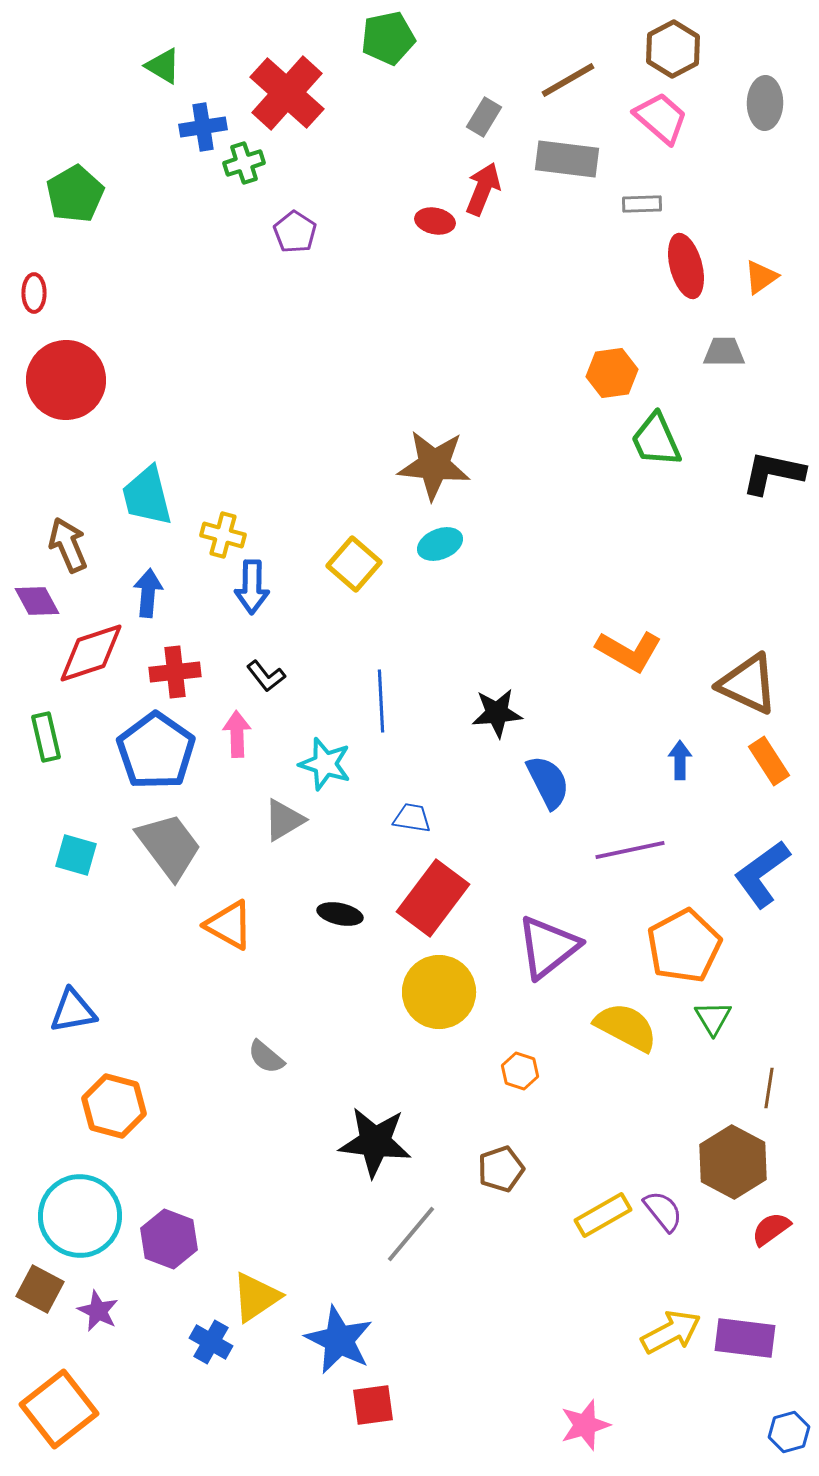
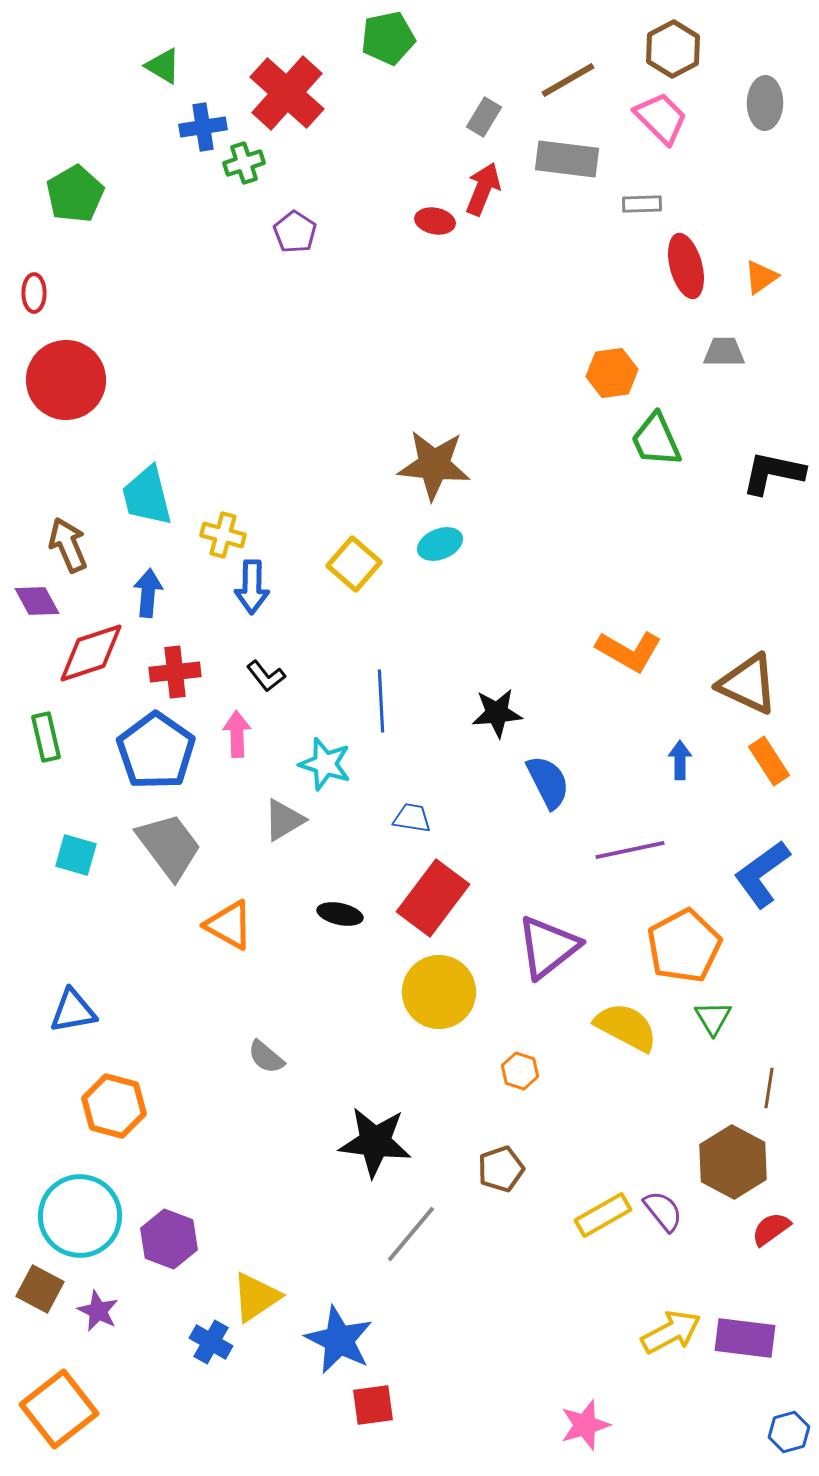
pink trapezoid at (661, 118): rotated 4 degrees clockwise
